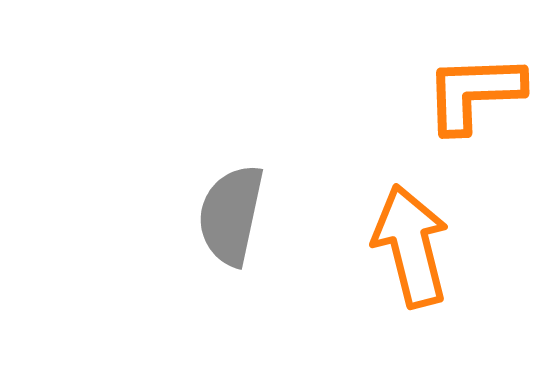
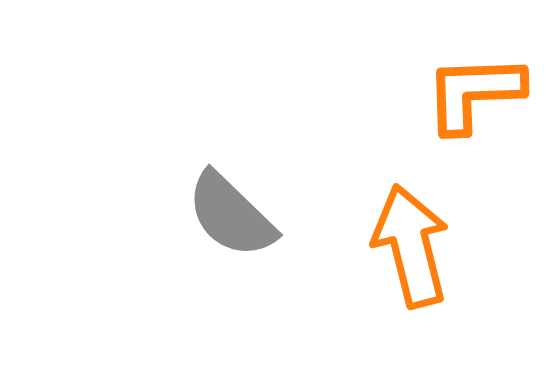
gray semicircle: rotated 58 degrees counterclockwise
